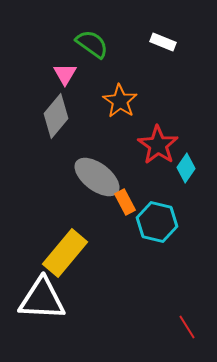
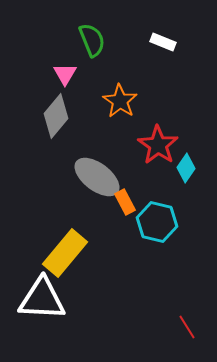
green semicircle: moved 4 px up; rotated 32 degrees clockwise
